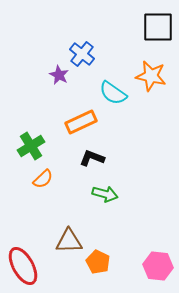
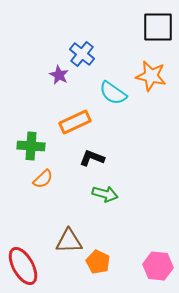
orange rectangle: moved 6 px left
green cross: rotated 36 degrees clockwise
